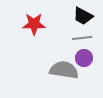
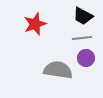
red star: moved 1 px right; rotated 20 degrees counterclockwise
purple circle: moved 2 px right
gray semicircle: moved 6 px left
